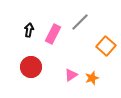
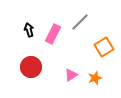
black arrow: rotated 24 degrees counterclockwise
orange square: moved 2 px left, 1 px down; rotated 18 degrees clockwise
orange star: moved 3 px right
